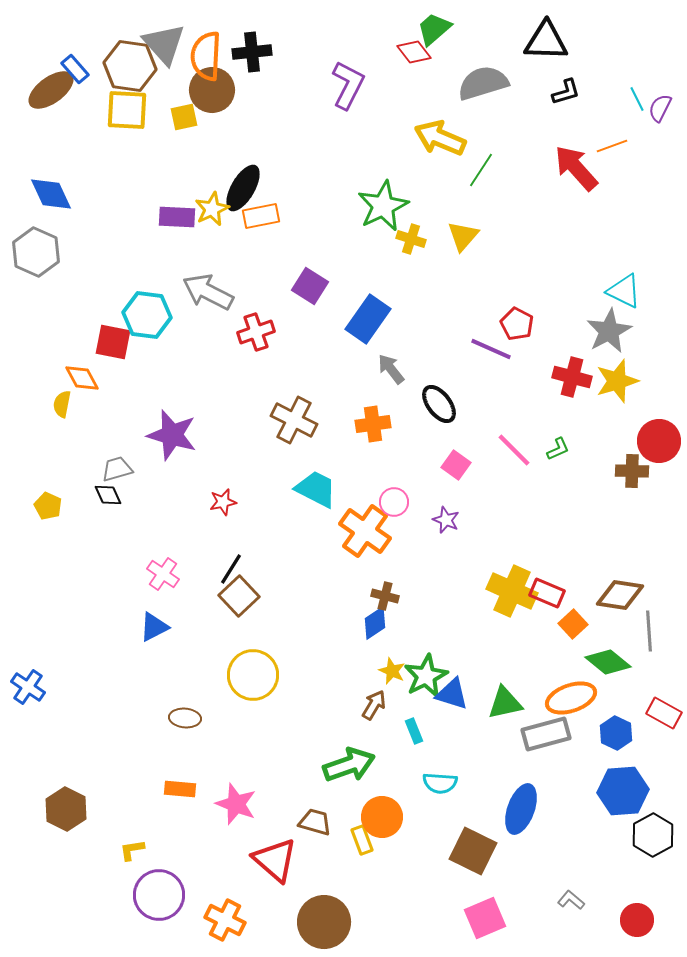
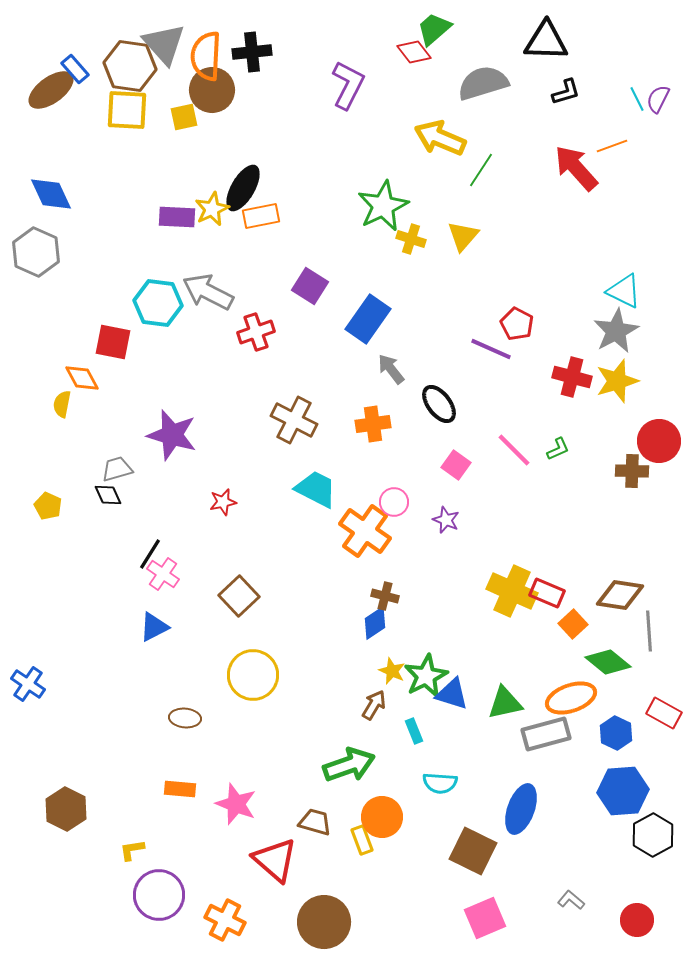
purple semicircle at (660, 108): moved 2 px left, 9 px up
cyan hexagon at (147, 315): moved 11 px right, 12 px up
gray star at (609, 331): moved 7 px right
black line at (231, 569): moved 81 px left, 15 px up
blue cross at (28, 687): moved 3 px up
